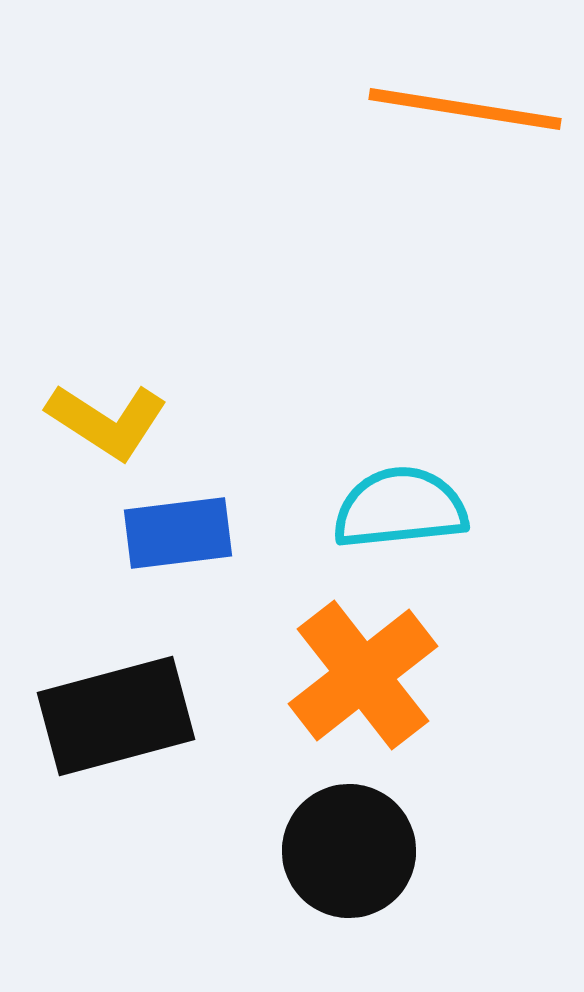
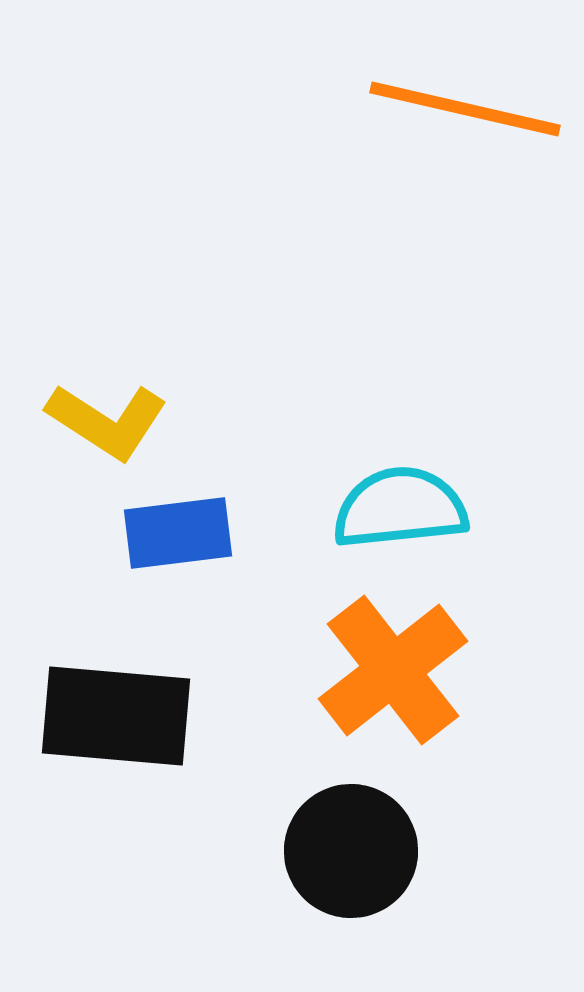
orange line: rotated 4 degrees clockwise
orange cross: moved 30 px right, 5 px up
black rectangle: rotated 20 degrees clockwise
black circle: moved 2 px right
